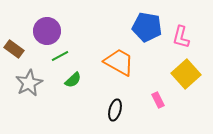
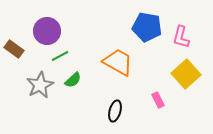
orange trapezoid: moved 1 px left
gray star: moved 11 px right, 2 px down
black ellipse: moved 1 px down
